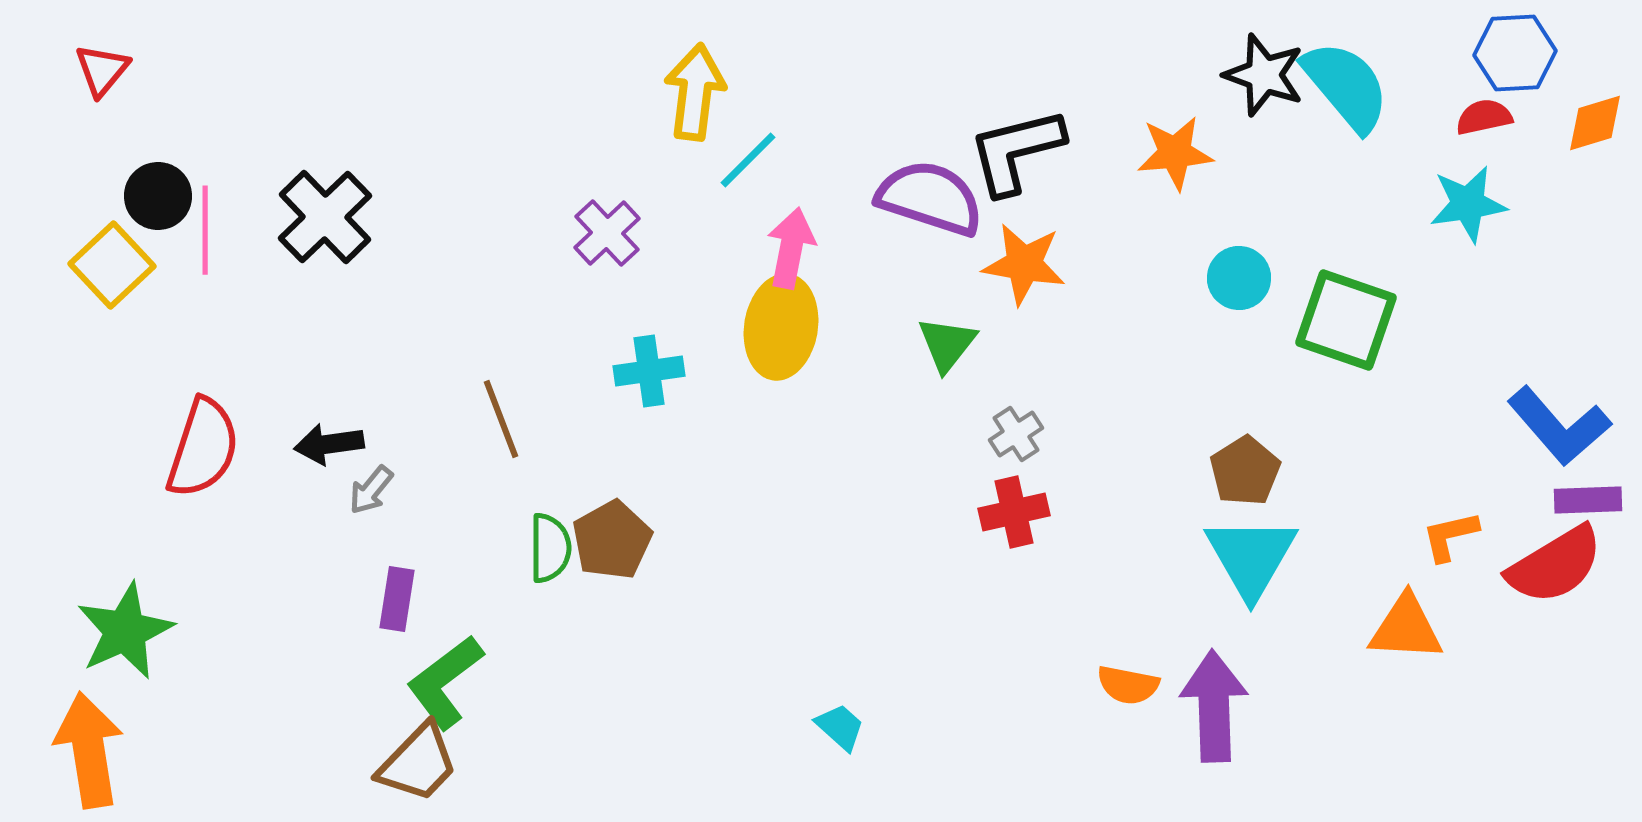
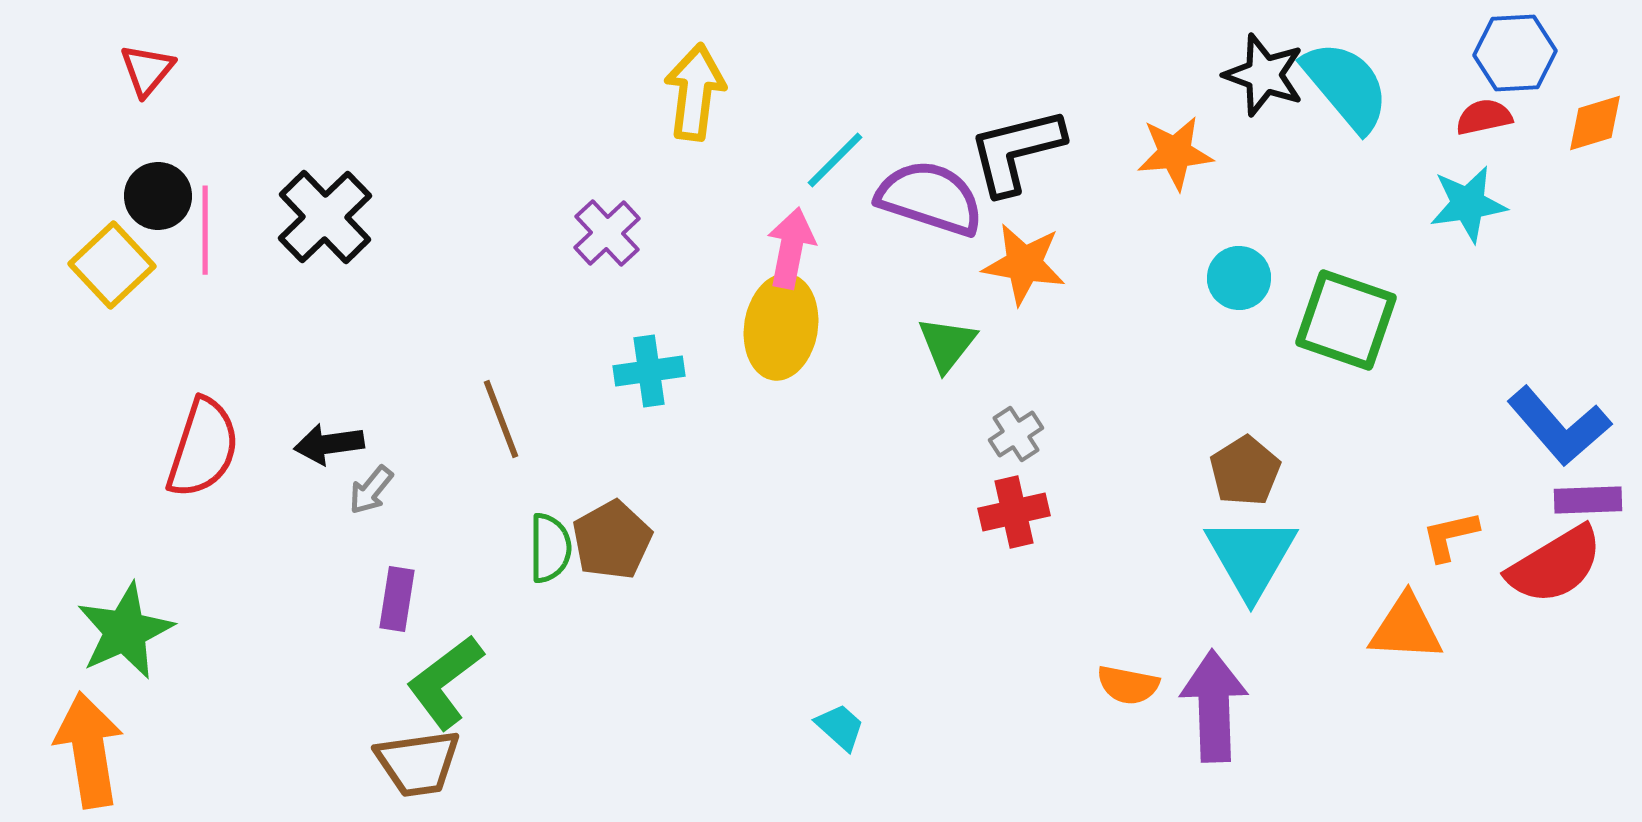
red triangle at (102, 70): moved 45 px right
cyan line at (748, 160): moved 87 px right
brown trapezoid at (418, 763): rotated 38 degrees clockwise
